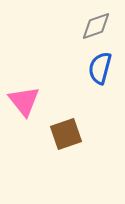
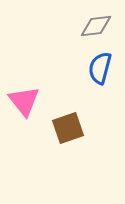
gray diamond: rotated 12 degrees clockwise
brown square: moved 2 px right, 6 px up
